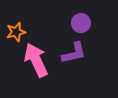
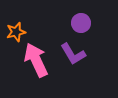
purple L-shape: moved 1 px left, 1 px down; rotated 72 degrees clockwise
